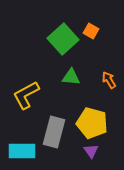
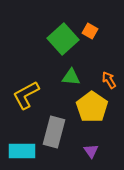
orange square: moved 1 px left
yellow pentagon: moved 16 px up; rotated 20 degrees clockwise
